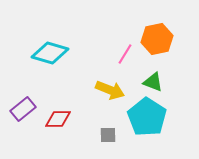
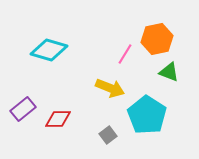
cyan diamond: moved 1 px left, 3 px up
green triangle: moved 16 px right, 10 px up
yellow arrow: moved 2 px up
cyan pentagon: moved 2 px up
gray square: rotated 36 degrees counterclockwise
